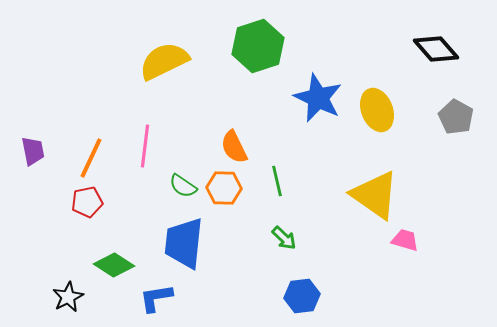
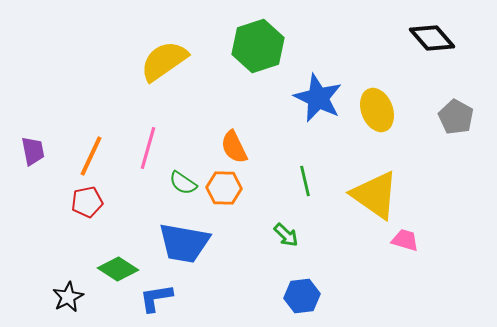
black diamond: moved 4 px left, 11 px up
yellow semicircle: rotated 9 degrees counterclockwise
pink line: moved 3 px right, 2 px down; rotated 9 degrees clockwise
orange line: moved 2 px up
green line: moved 28 px right
green semicircle: moved 3 px up
green arrow: moved 2 px right, 3 px up
blue trapezoid: rotated 86 degrees counterclockwise
green diamond: moved 4 px right, 4 px down
